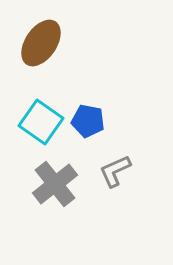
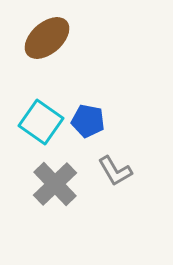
brown ellipse: moved 6 px right, 5 px up; rotated 15 degrees clockwise
gray L-shape: rotated 96 degrees counterclockwise
gray cross: rotated 6 degrees counterclockwise
